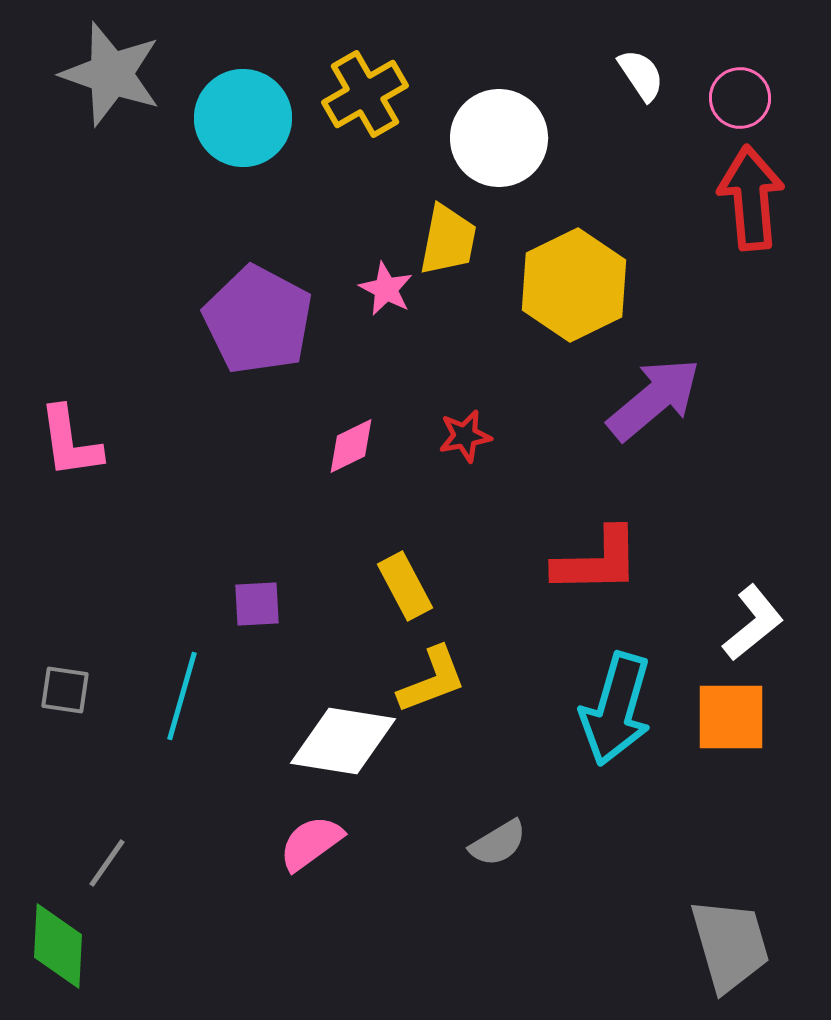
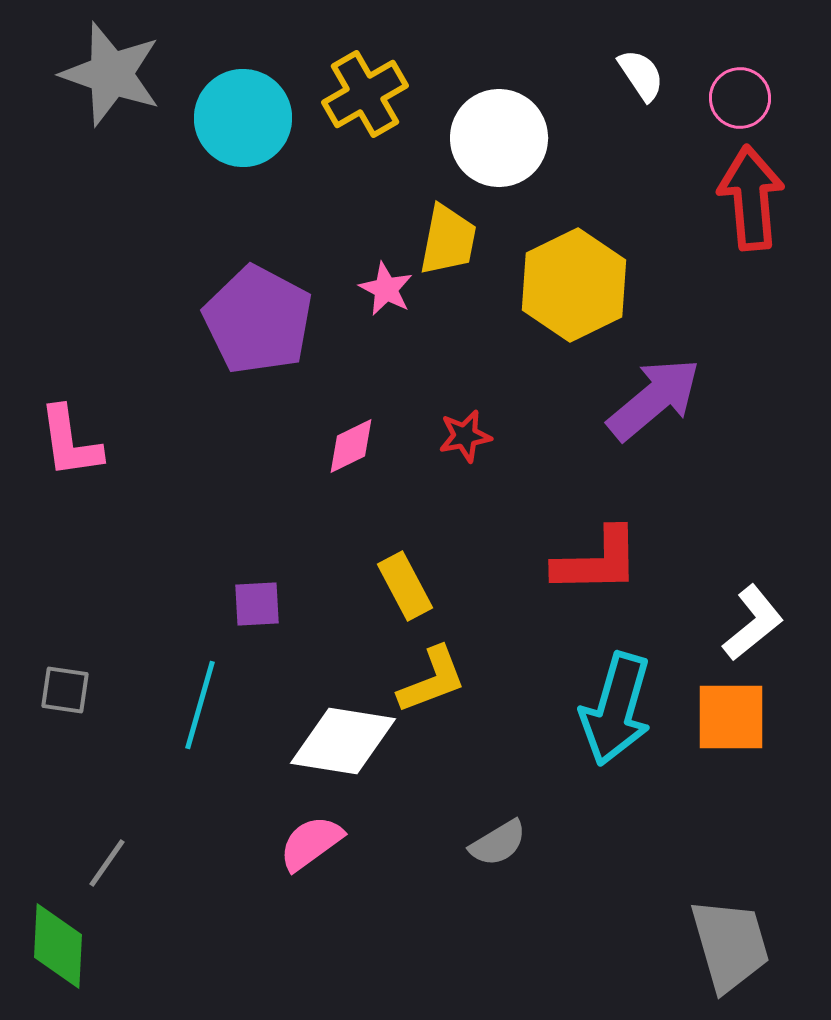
cyan line: moved 18 px right, 9 px down
